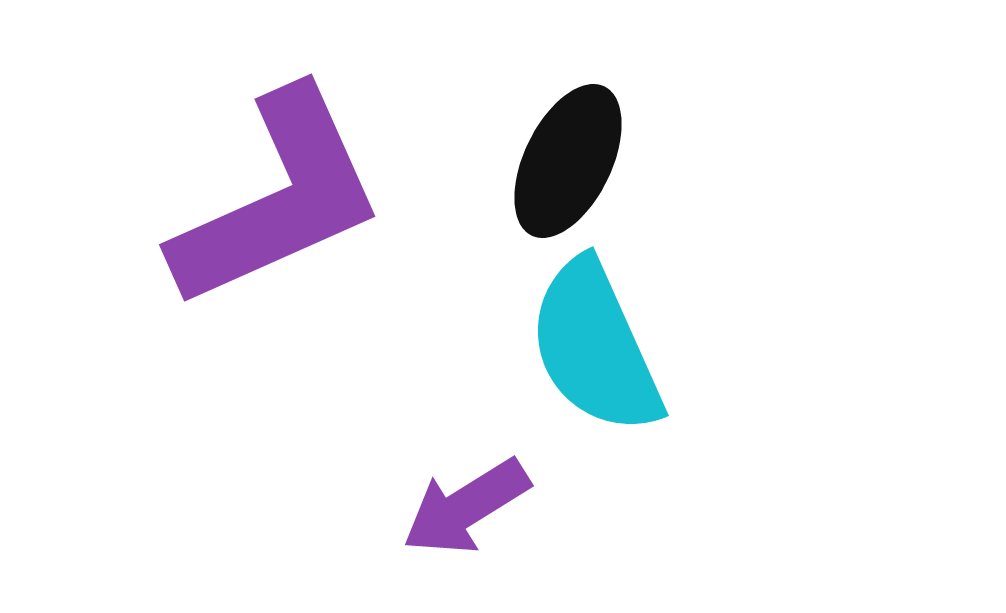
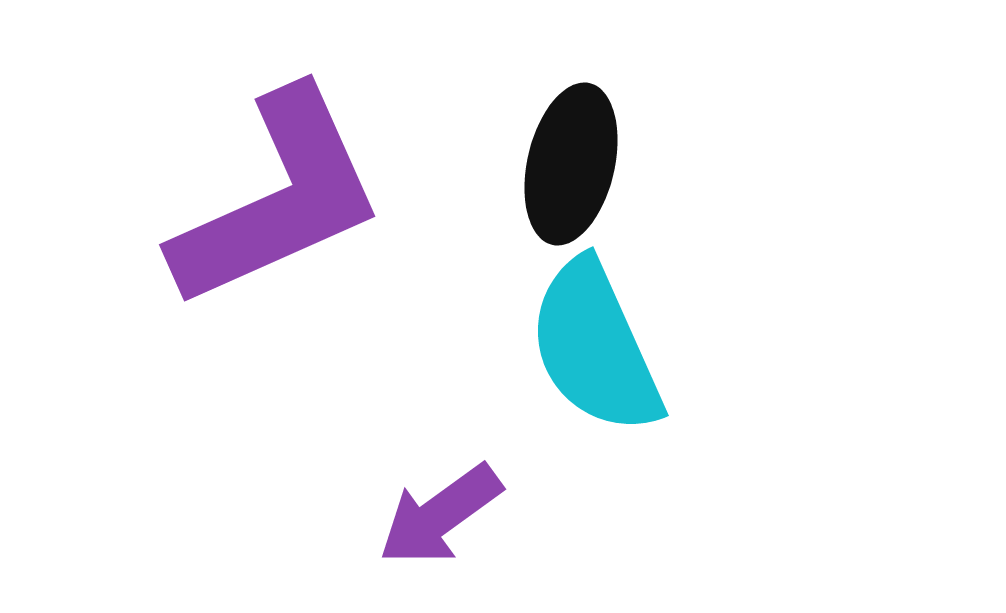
black ellipse: moved 3 px right, 3 px down; rotated 13 degrees counterclockwise
purple arrow: moved 26 px left, 8 px down; rotated 4 degrees counterclockwise
